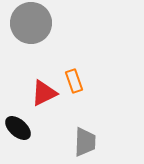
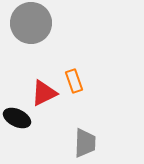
black ellipse: moved 1 px left, 10 px up; rotated 16 degrees counterclockwise
gray trapezoid: moved 1 px down
